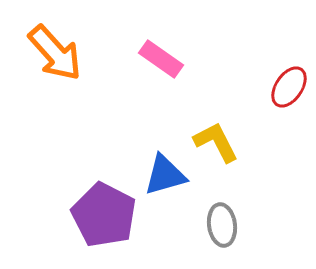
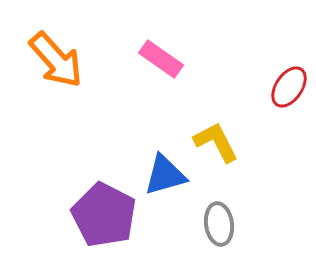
orange arrow: moved 1 px right, 7 px down
gray ellipse: moved 3 px left, 1 px up
